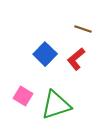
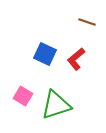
brown line: moved 4 px right, 7 px up
blue square: rotated 20 degrees counterclockwise
